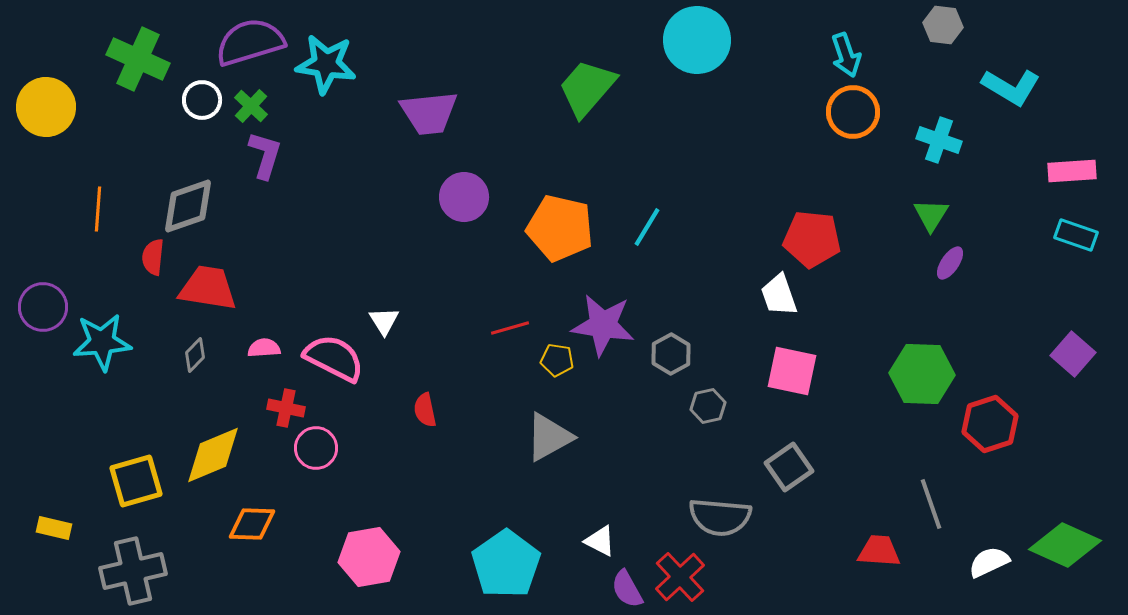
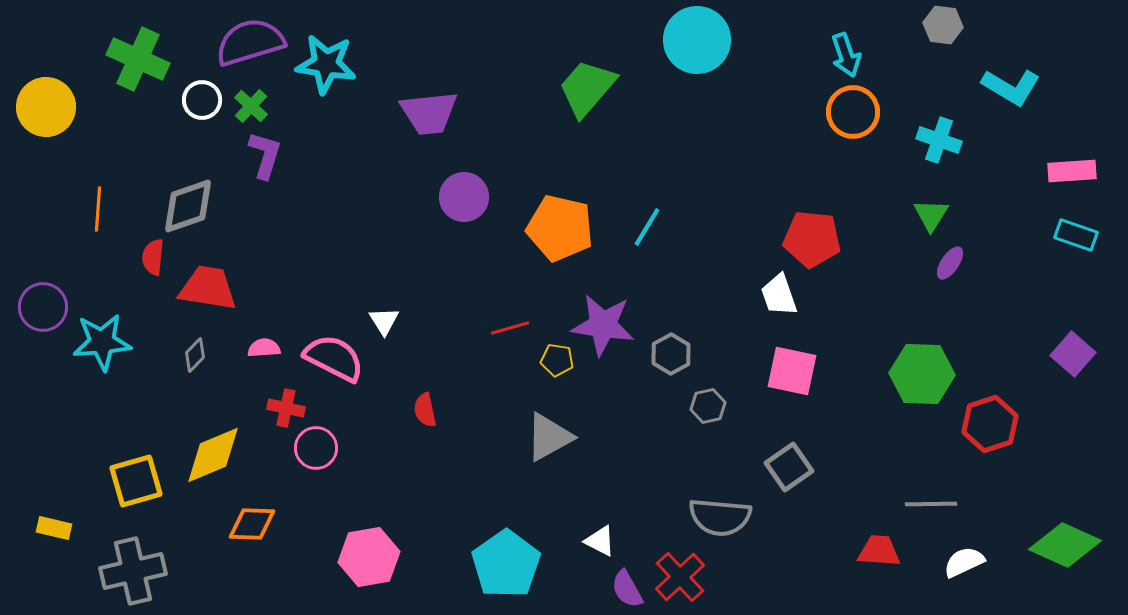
gray line at (931, 504): rotated 72 degrees counterclockwise
white semicircle at (989, 562): moved 25 px left
